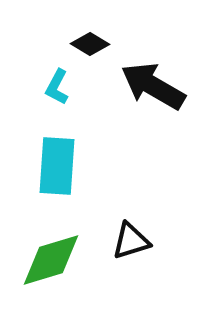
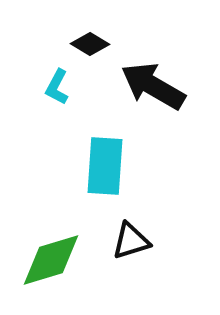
cyan rectangle: moved 48 px right
